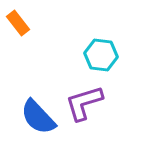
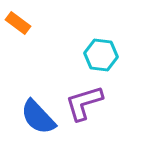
orange rectangle: rotated 15 degrees counterclockwise
